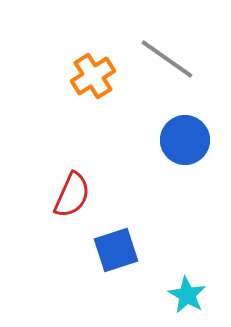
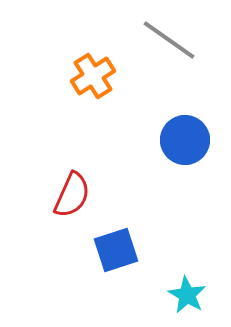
gray line: moved 2 px right, 19 px up
